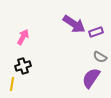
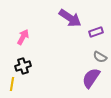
purple arrow: moved 4 px left, 6 px up
